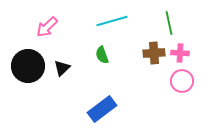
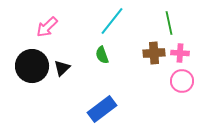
cyan line: rotated 36 degrees counterclockwise
black circle: moved 4 px right
